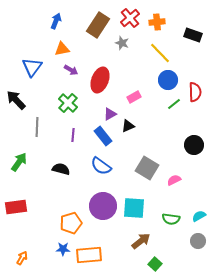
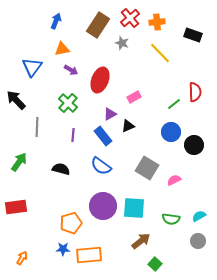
blue circle: moved 3 px right, 52 px down
